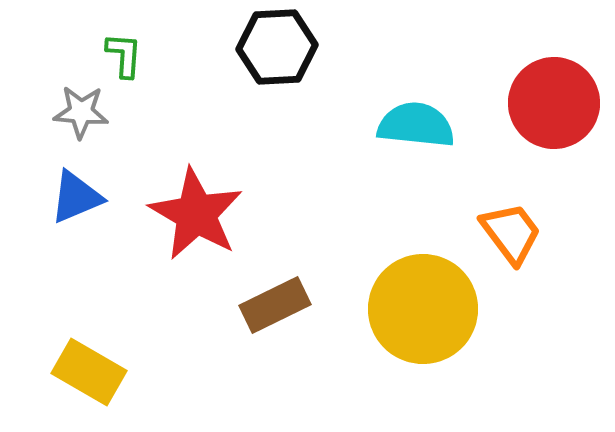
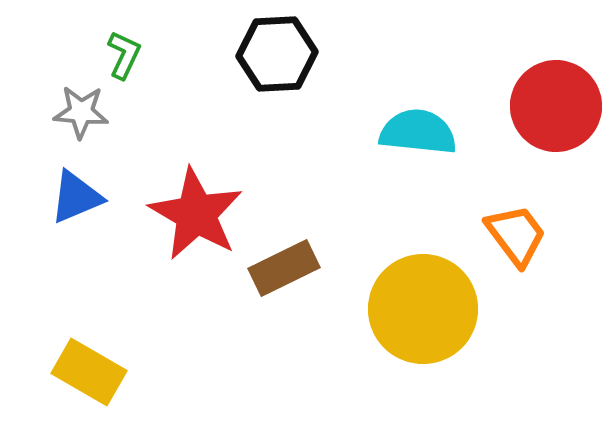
black hexagon: moved 7 px down
green L-shape: rotated 21 degrees clockwise
red circle: moved 2 px right, 3 px down
cyan semicircle: moved 2 px right, 7 px down
orange trapezoid: moved 5 px right, 2 px down
brown rectangle: moved 9 px right, 37 px up
